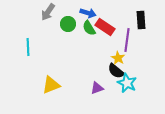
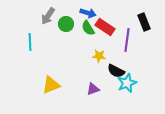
gray arrow: moved 4 px down
black rectangle: moved 3 px right, 2 px down; rotated 18 degrees counterclockwise
green circle: moved 2 px left
green semicircle: moved 1 px left
cyan line: moved 2 px right, 5 px up
yellow star: moved 19 px left, 2 px up; rotated 24 degrees counterclockwise
black semicircle: rotated 12 degrees counterclockwise
cyan star: rotated 24 degrees clockwise
purple triangle: moved 4 px left, 1 px down
